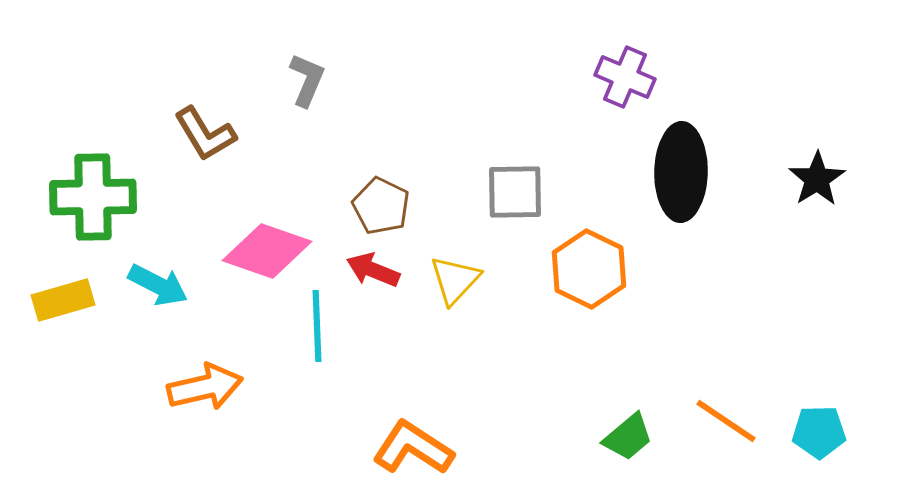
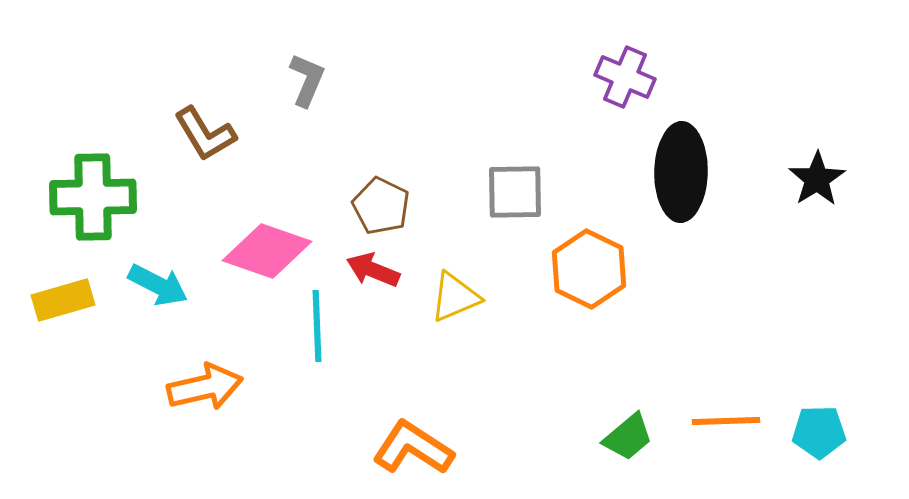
yellow triangle: moved 17 px down; rotated 24 degrees clockwise
orange line: rotated 36 degrees counterclockwise
